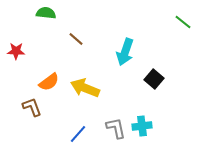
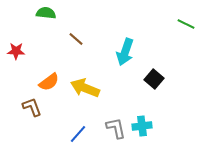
green line: moved 3 px right, 2 px down; rotated 12 degrees counterclockwise
